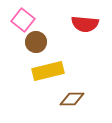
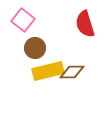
red semicircle: rotated 68 degrees clockwise
brown circle: moved 1 px left, 6 px down
brown diamond: moved 27 px up
